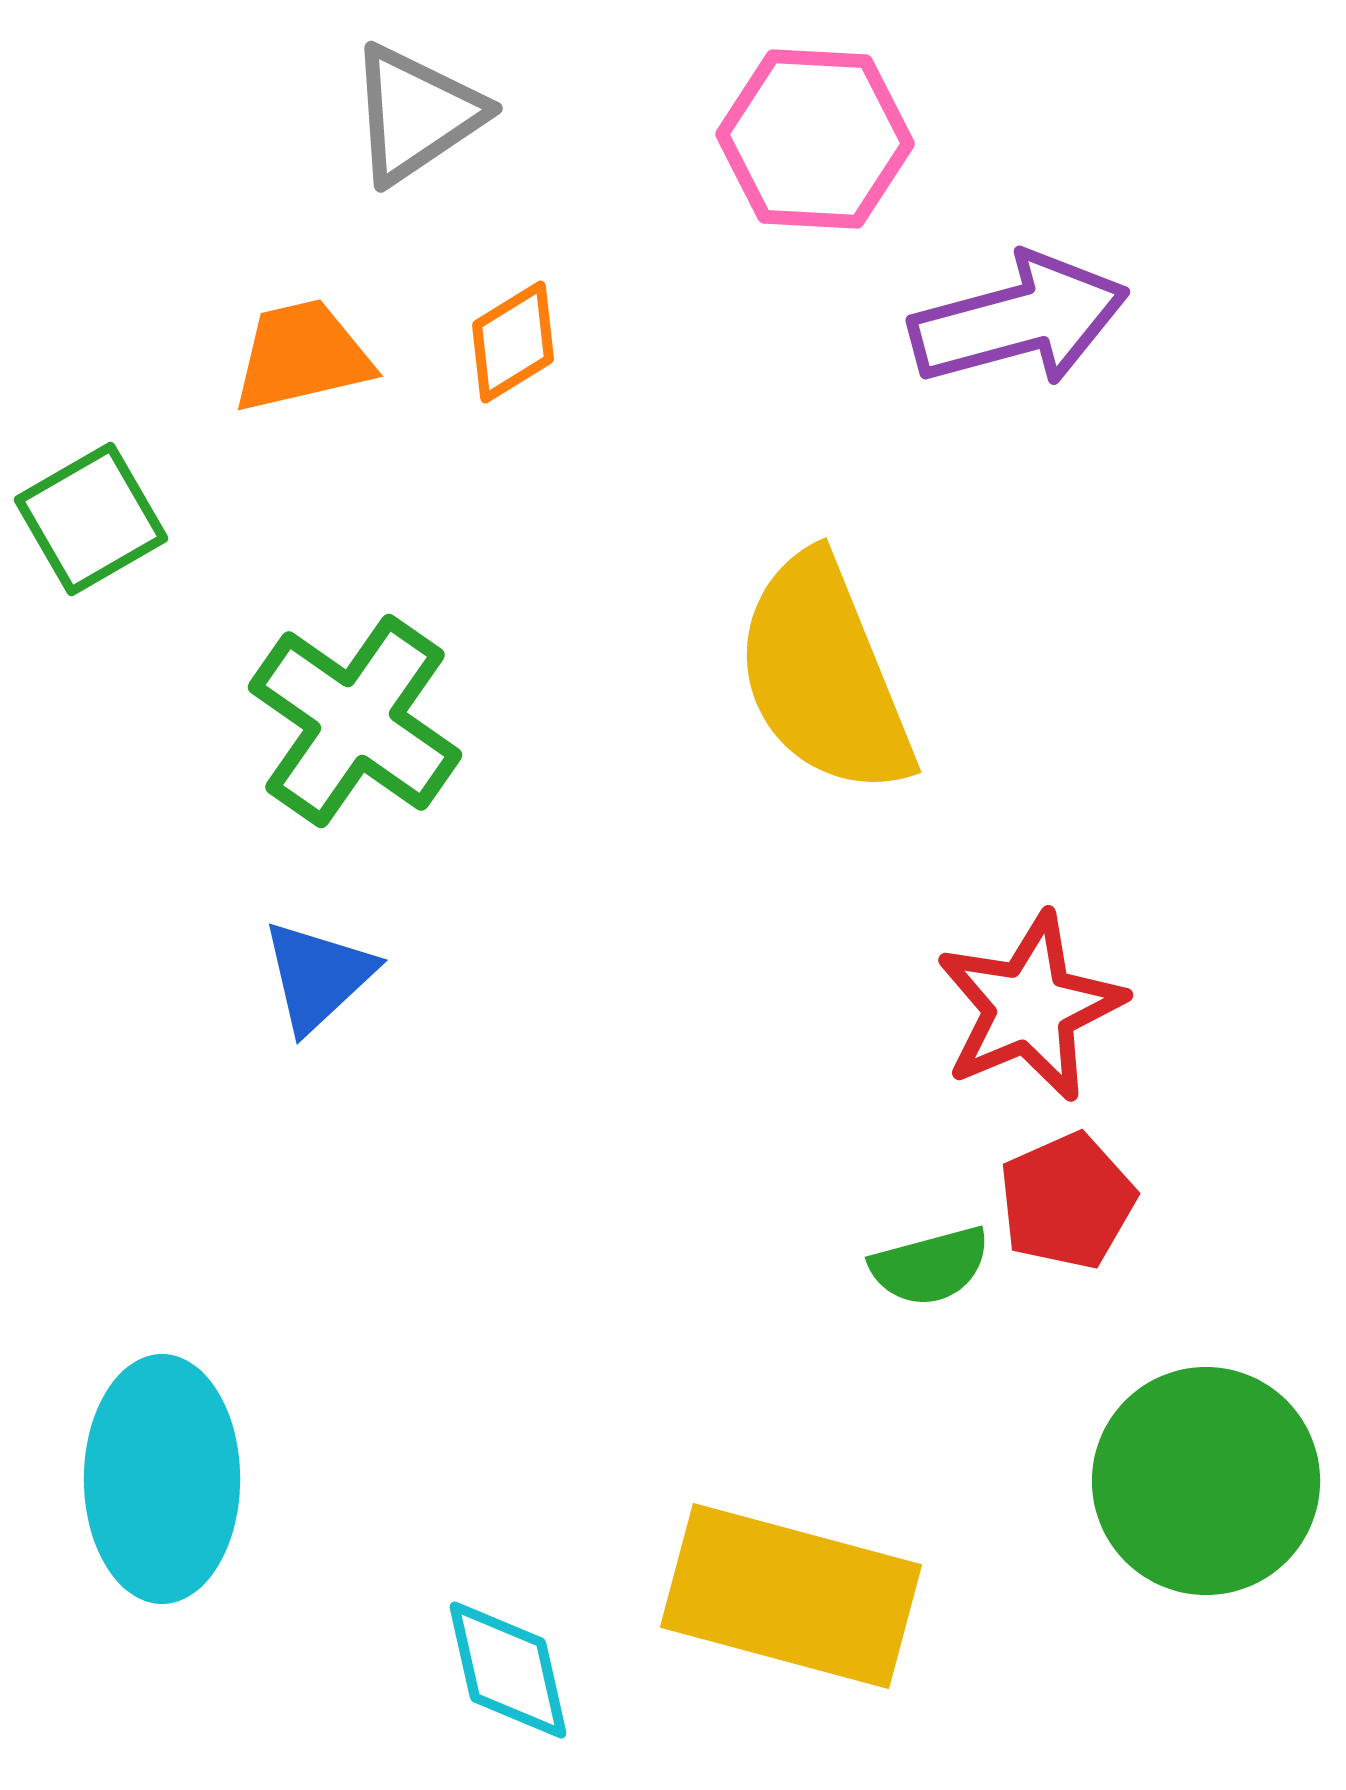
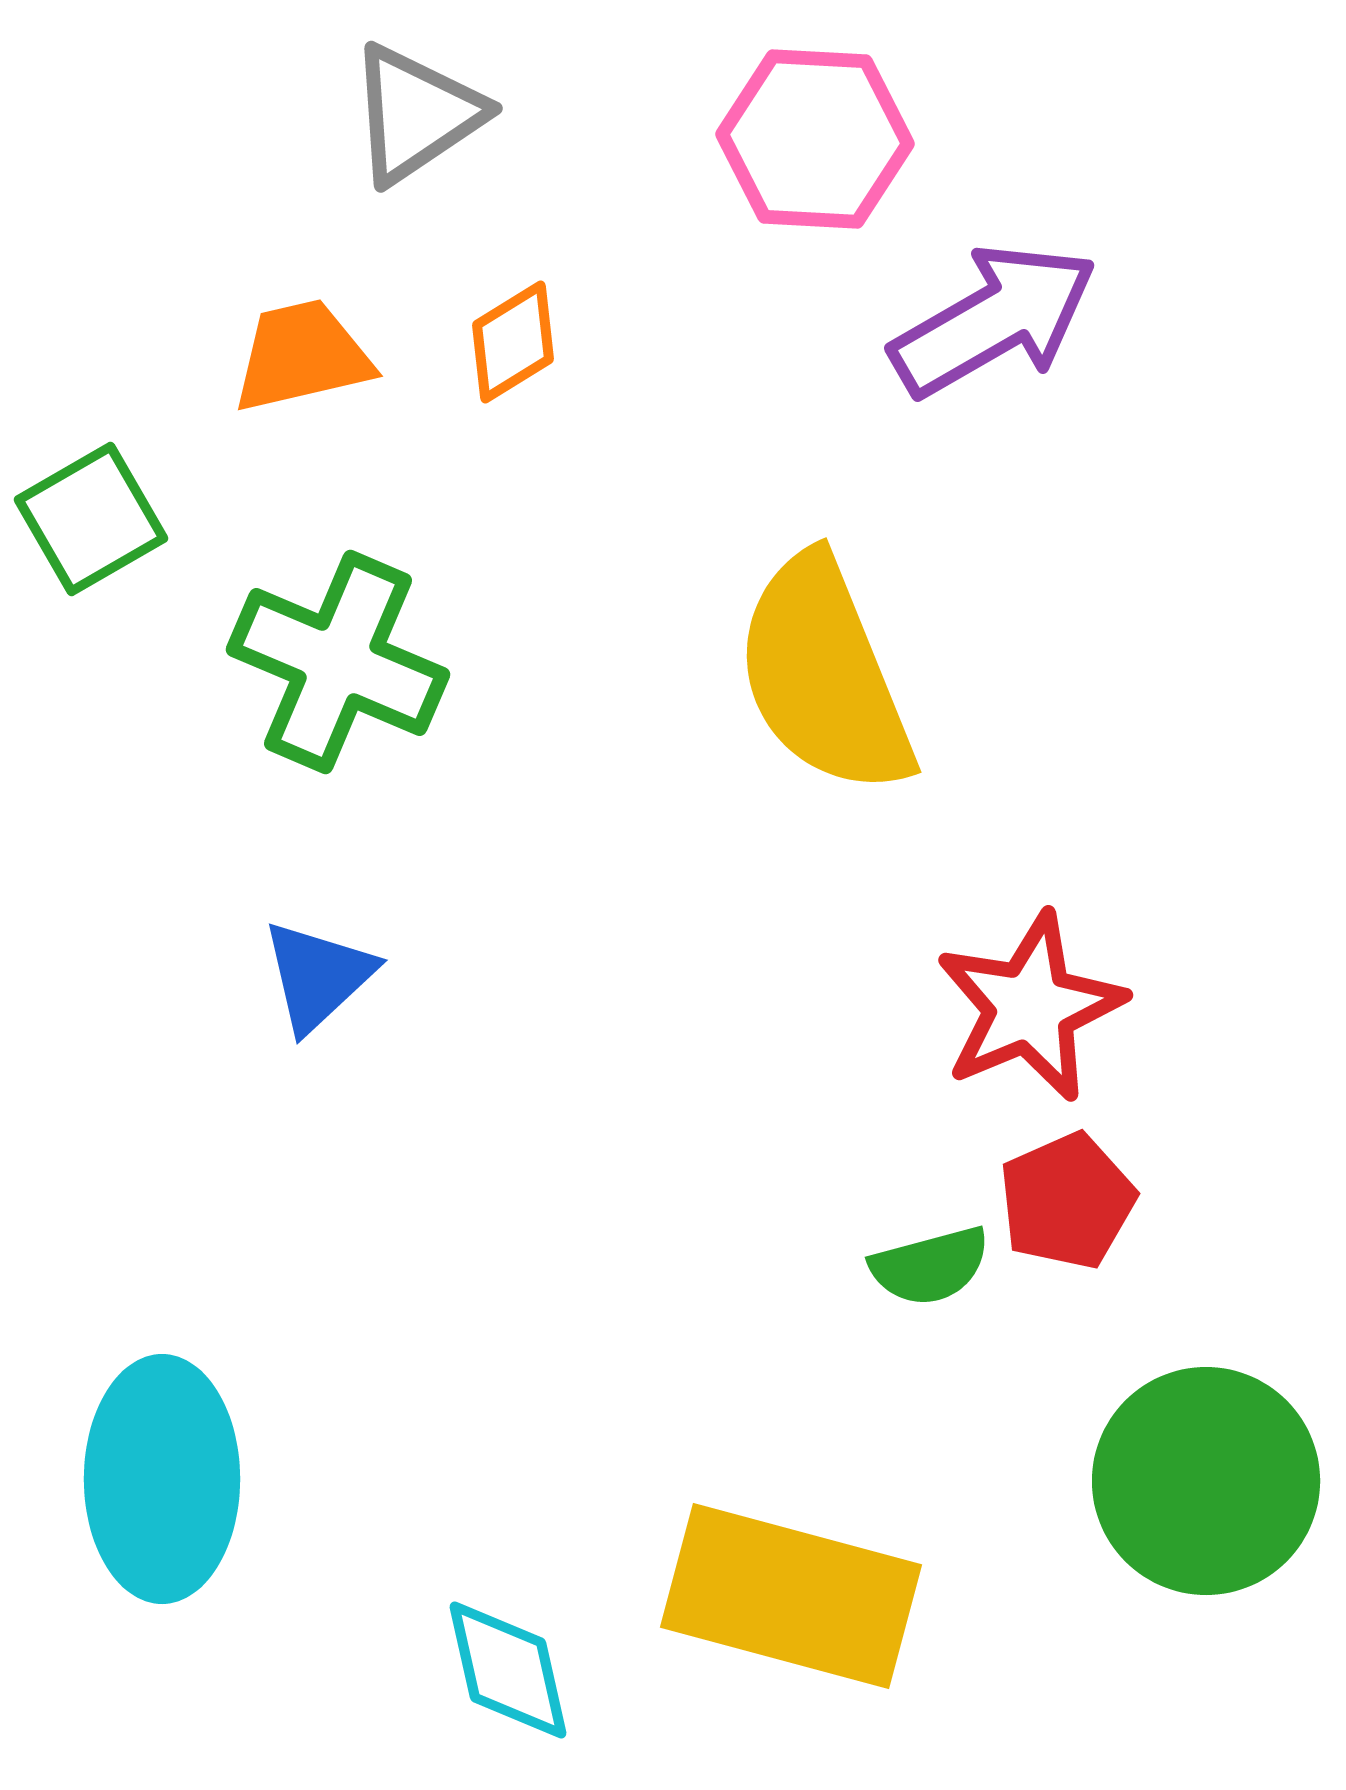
purple arrow: moved 25 px left; rotated 15 degrees counterclockwise
green cross: moved 17 px left, 59 px up; rotated 12 degrees counterclockwise
